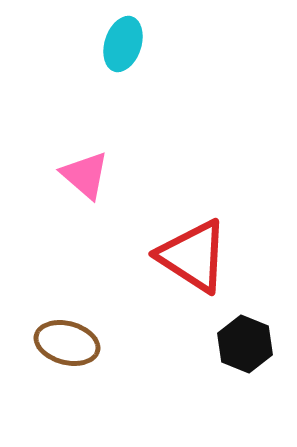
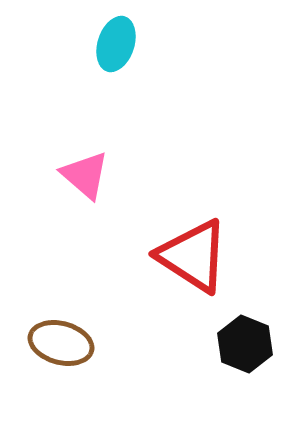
cyan ellipse: moved 7 px left
brown ellipse: moved 6 px left
